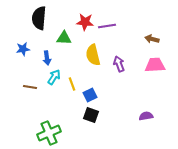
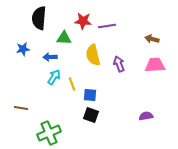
red star: moved 2 px left, 1 px up
blue arrow: moved 3 px right, 1 px up; rotated 96 degrees clockwise
brown line: moved 9 px left, 21 px down
blue square: rotated 32 degrees clockwise
